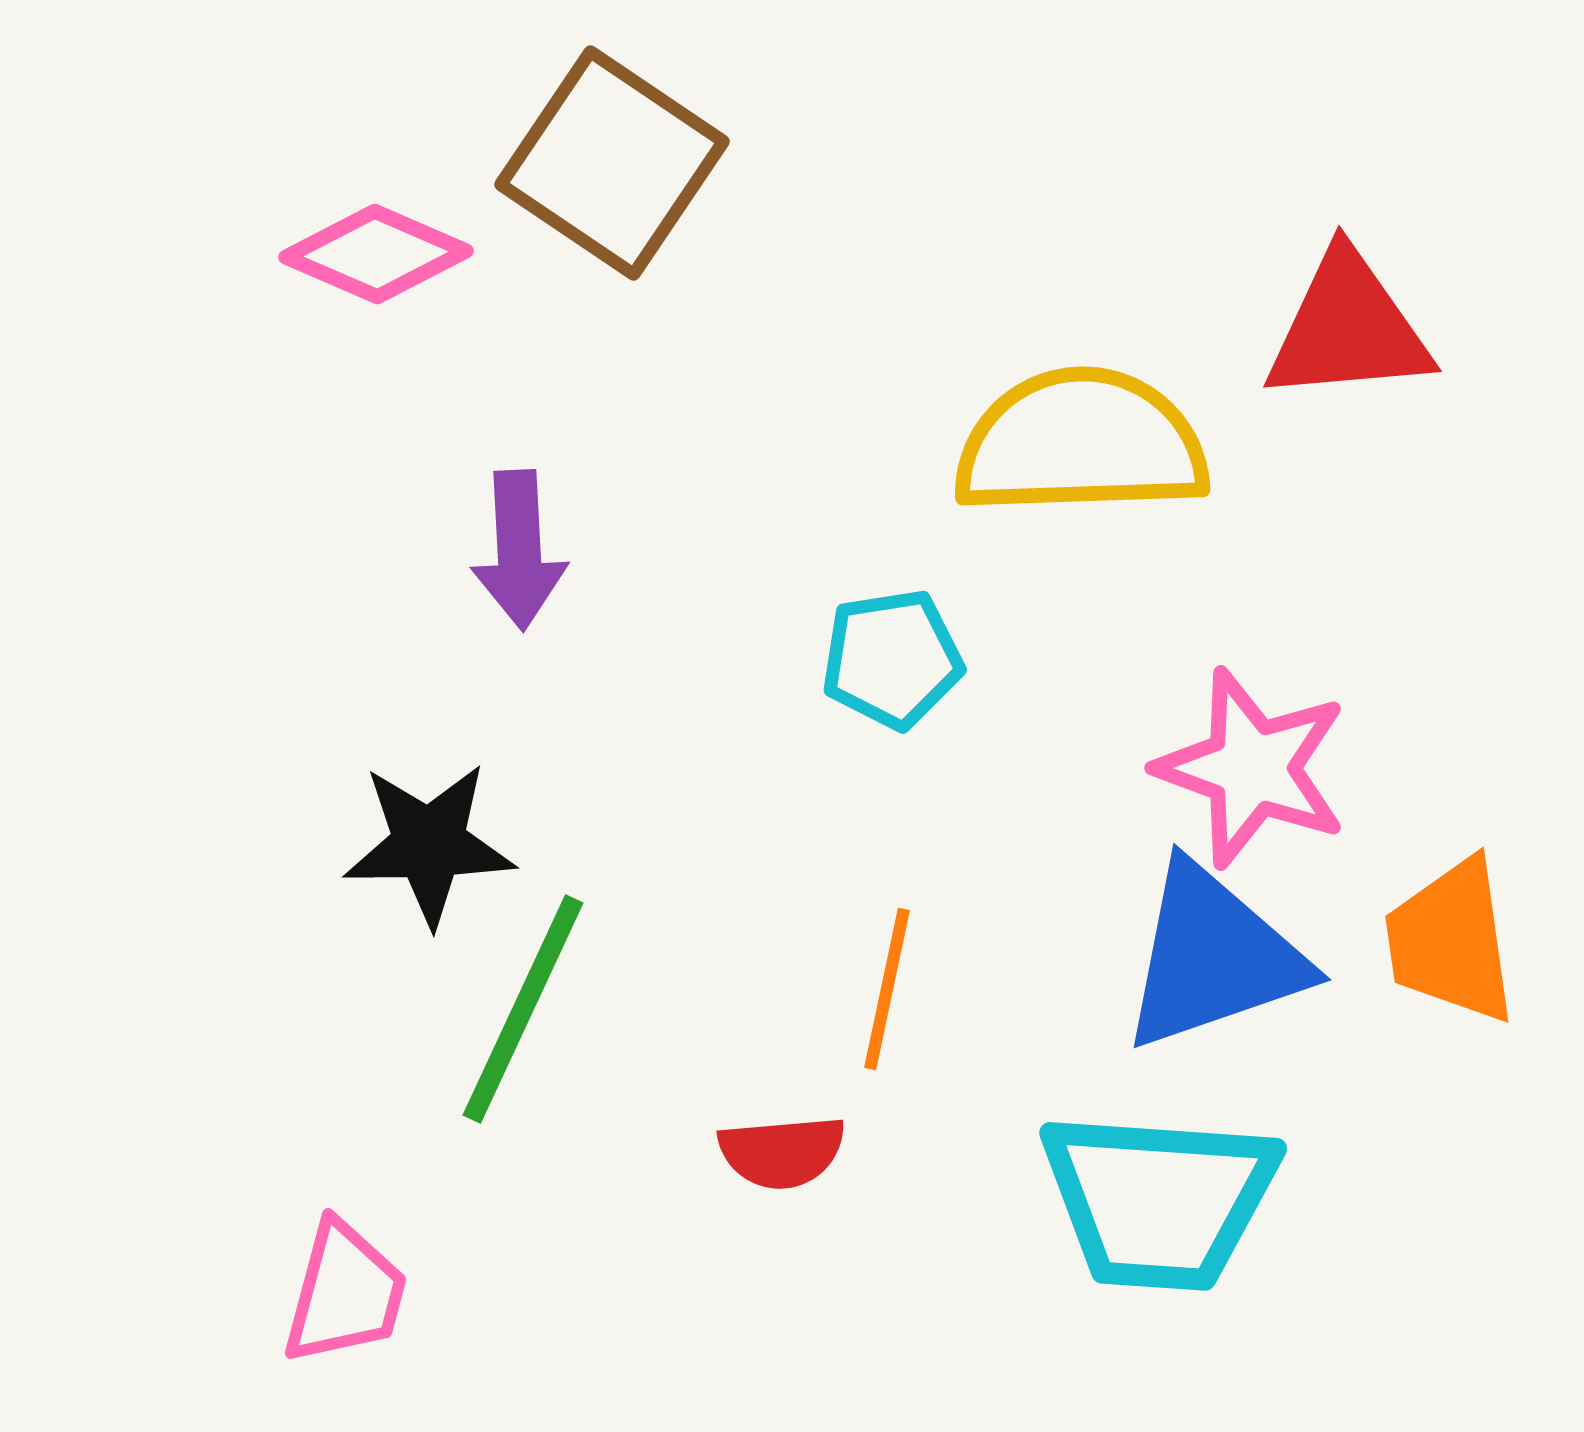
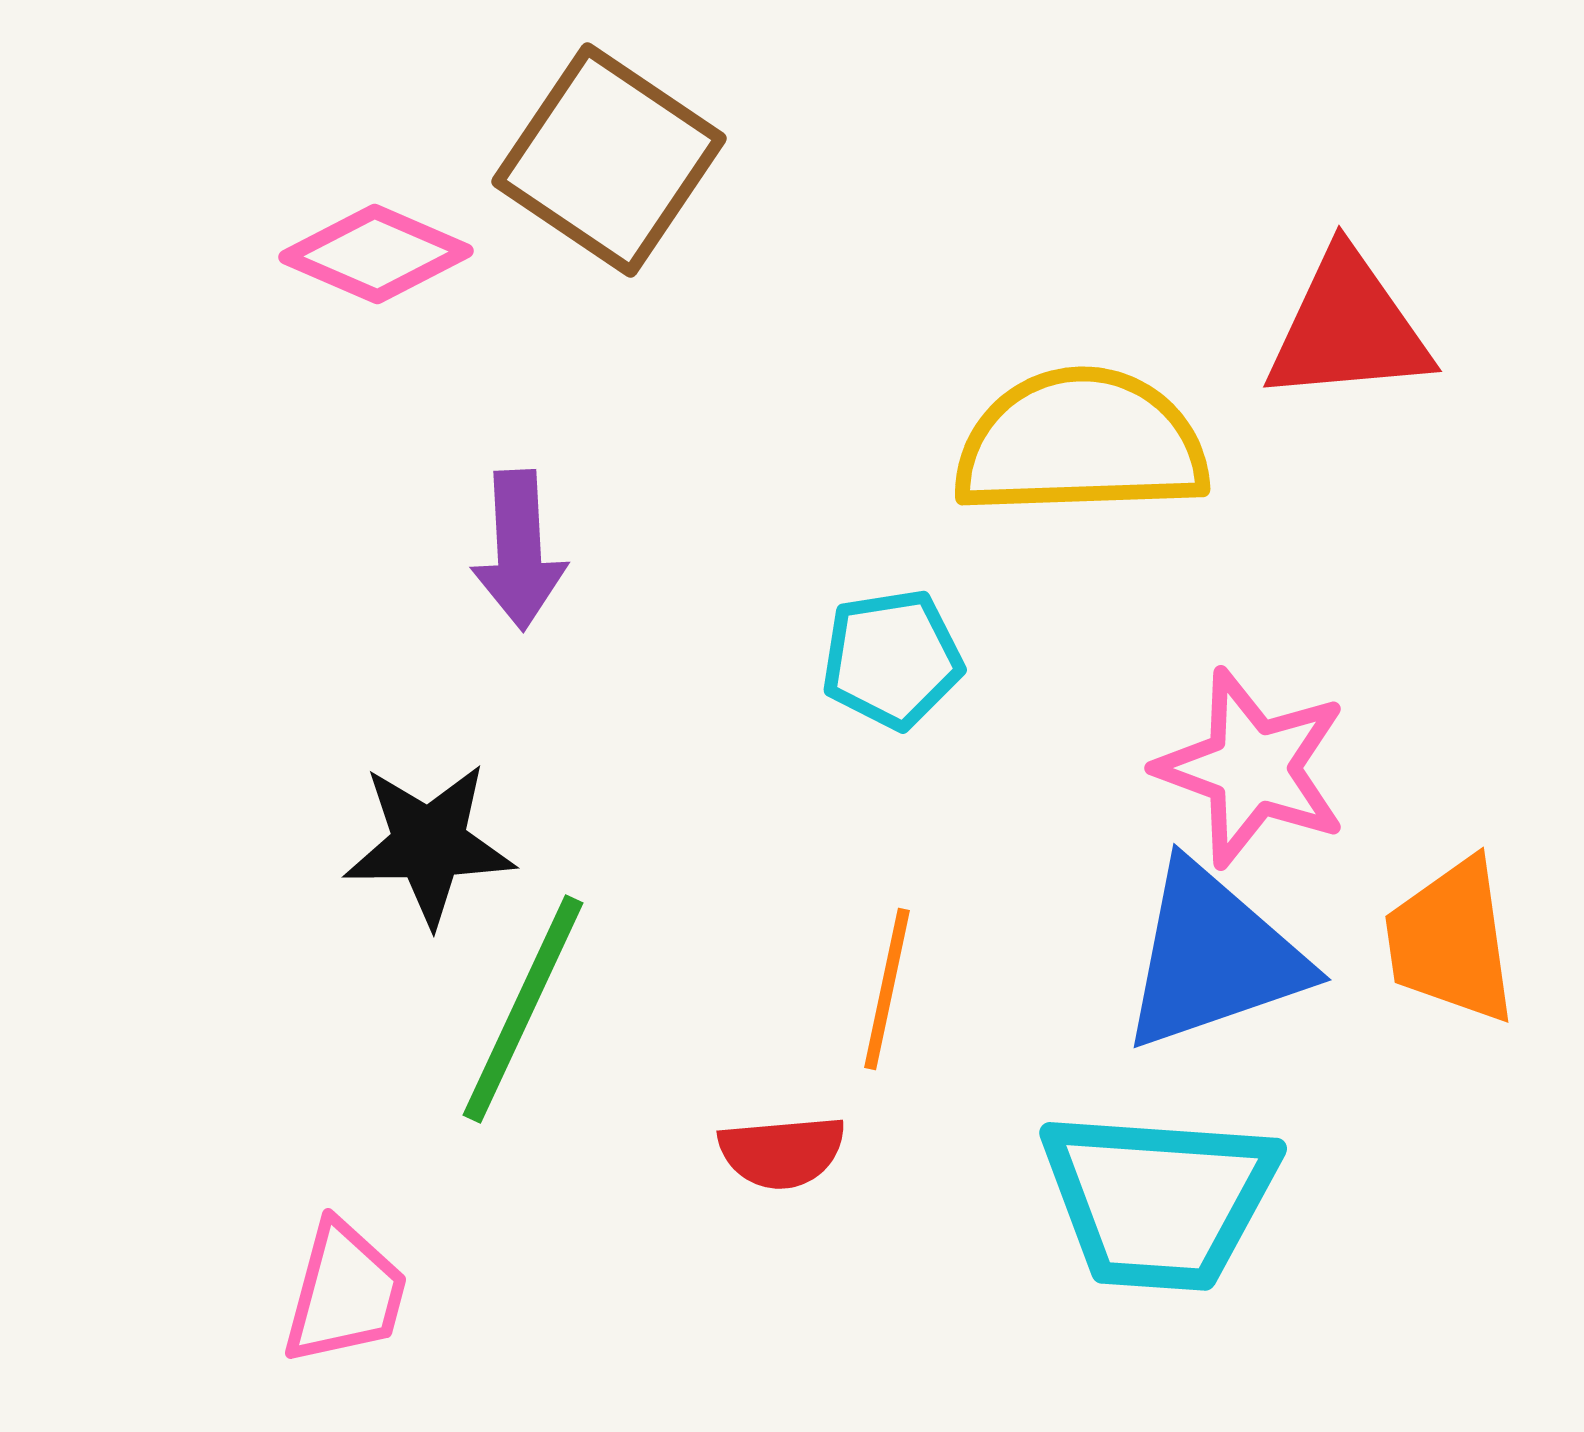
brown square: moved 3 px left, 3 px up
